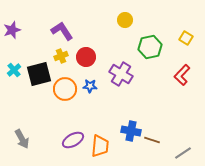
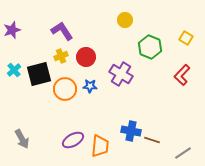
green hexagon: rotated 25 degrees counterclockwise
